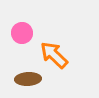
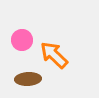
pink circle: moved 7 px down
